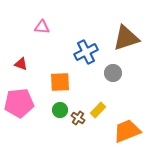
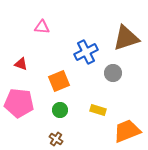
orange square: moved 1 px left, 1 px up; rotated 20 degrees counterclockwise
pink pentagon: rotated 12 degrees clockwise
yellow rectangle: rotated 63 degrees clockwise
brown cross: moved 22 px left, 21 px down
